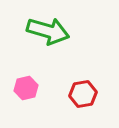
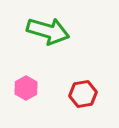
pink hexagon: rotated 15 degrees counterclockwise
